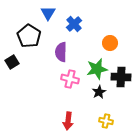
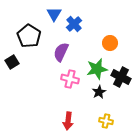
blue triangle: moved 6 px right, 1 px down
purple semicircle: rotated 24 degrees clockwise
black cross: rotated 24 degrees clockwise
